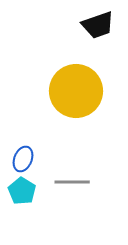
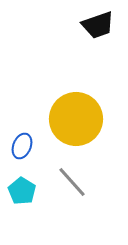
yellow circle: moved 28 px down
blue ellipse: moved 1 px left, 13 px up
gray line: rotated 48 degrees clockwise
